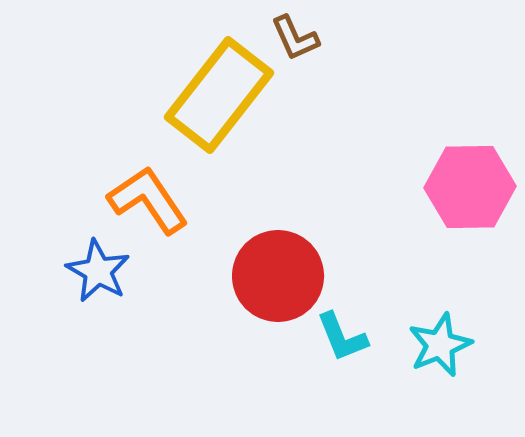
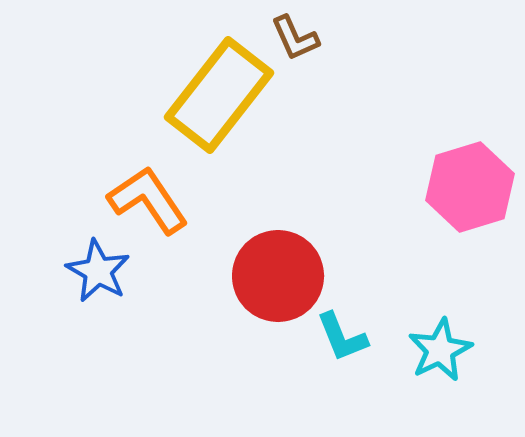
pink hexagon: rotated 16 degrees counterclockwise
cyan star: moved 5 px down; rotated 4 degrees counterclockwise
